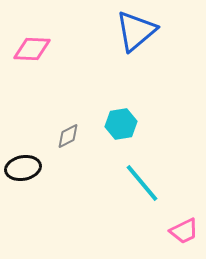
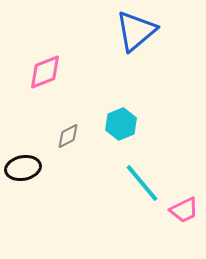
pink diamond: moved 13 px right, 23 px down; rotated 24 degrees counterclockwise
cyan hexagon: rotated 12 degrees counterclockwise
pink trapezoid: moved 21 px up
